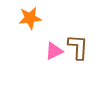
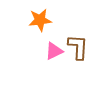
orange star: moved 10 px right, 2 px down
